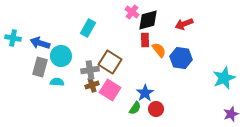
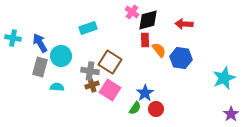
red arrow: rotated 24 degrees clockwise
cyan rectangle: rotated 42 degrees clockwise
blue arrow: rotated 42 degrees clockwise
gray cross: moved 1 px down; rotated 18 degrees clockwise
cyan semicircle: moved 5 px down
purple star: rotated 14 degrees counterclockwise
